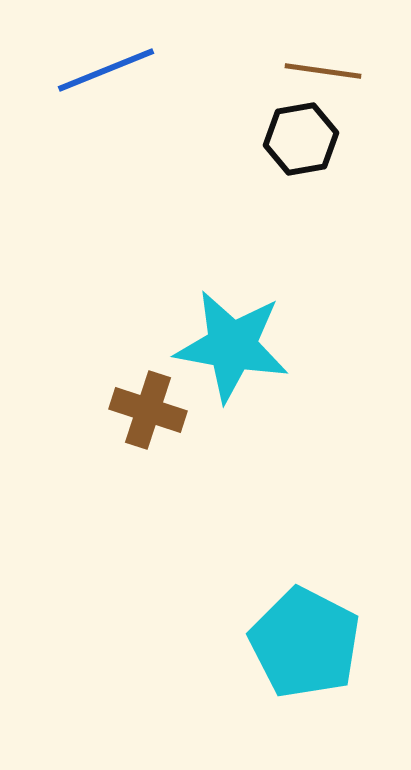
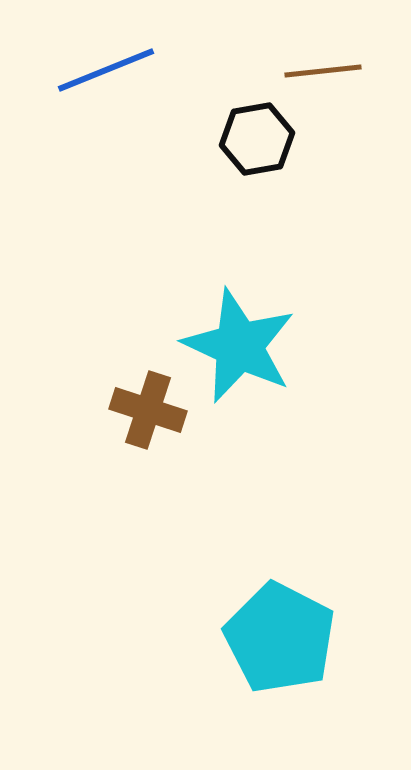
brown line: rotated 14 degrees counterclockwise
black hexagon: moved 44 px left
cyan star: moved 7 px right; rotated 15 degrees clockwise
cyan pentagon: moved 25 px left, 5 px up
